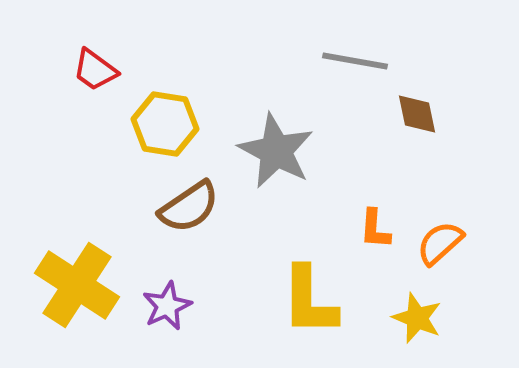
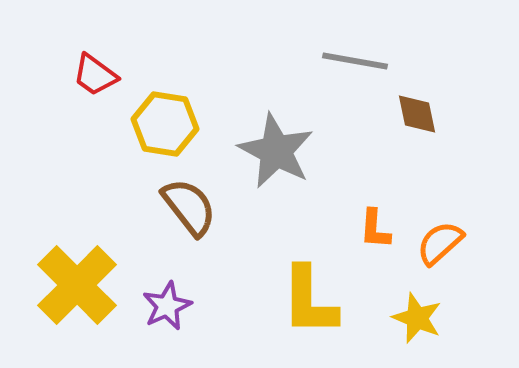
red trapezoid: moved 5 px down
brown semicircle: rotated 94 degrees counterclockwise
yellow cross: rotated 12 degrees clockwise
